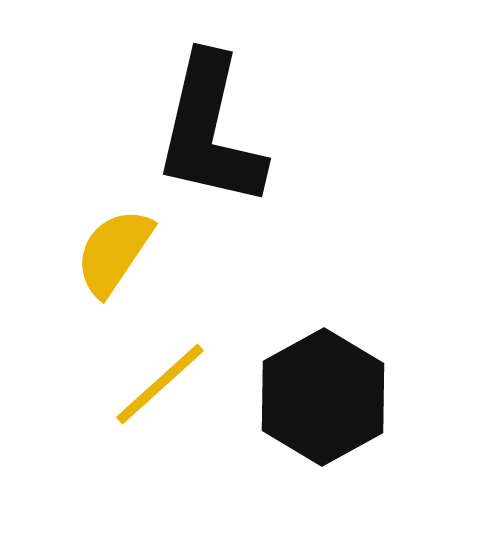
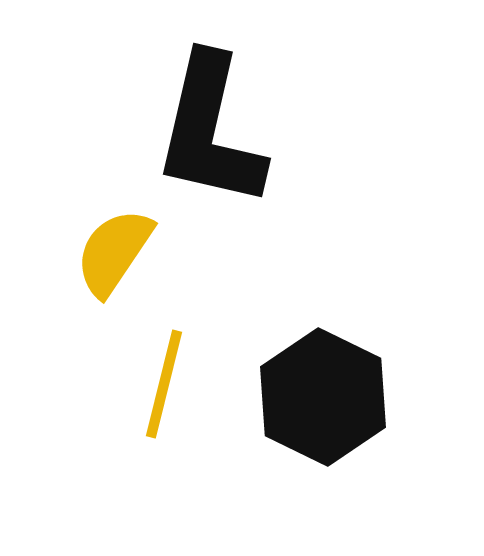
yellow line: moved 4 px right; rotated 34 degrees counterclockwise
black hexagon: rotated 5 degrees counterclockwise
